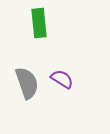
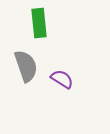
gray semicircle: moved 1 px left, 17 px up
